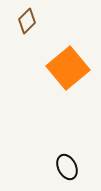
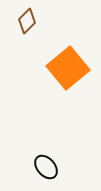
black ellipse: moved 21 px left; rotated 15 degrees counterclockwise
